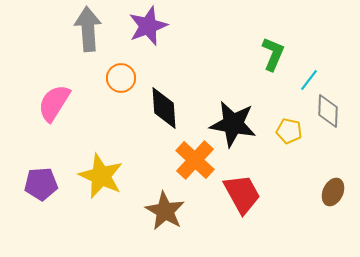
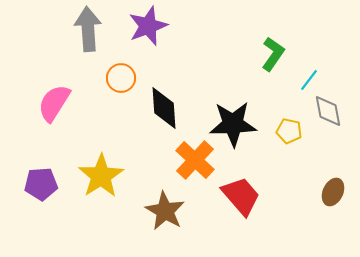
green L-shape: rotated 12 degrees clockwise
gray diamond: rotated 12 degrees counterclockwise
black star: rotated 12 degrees counterclockwise
yellow star: rotated 15 degrees clockwise
red trapezoid: moved 1 px left, 2 px down; rotated 12 degrees counterclockwise
